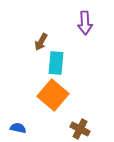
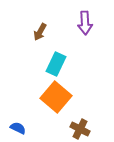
brown arrow: moved 1 px left, 10 px up
cyan rectangle: moved 1 px down; rotated 20 degrees clockwise
orange square: moved 3 px right, 2 px down
blue semicircle: rotated 14 degrees clockwise
